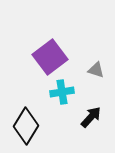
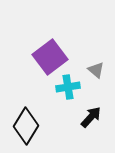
gray triangle: rotated 24 degrees clockwise
cyan cross: moved 6 px right, 5 px up
